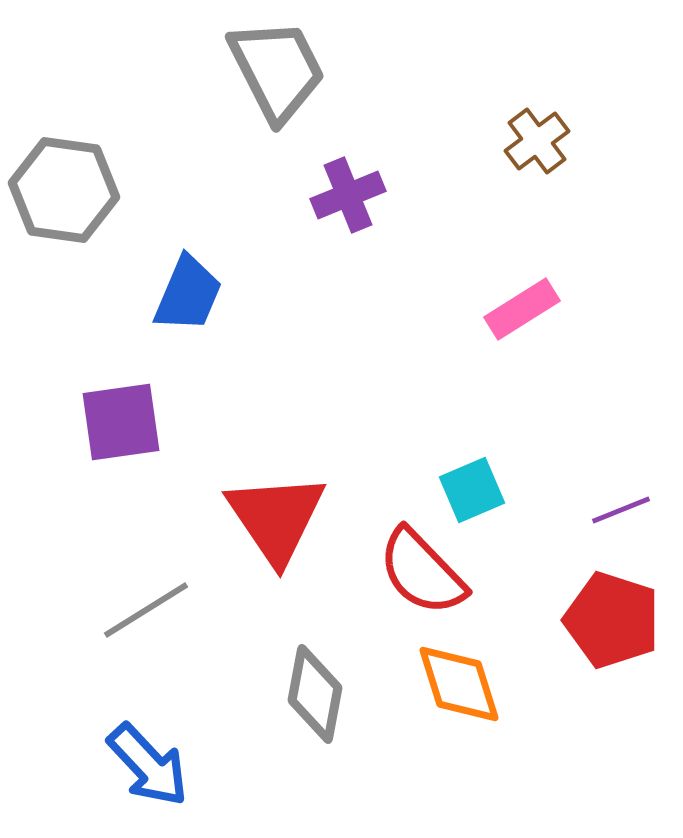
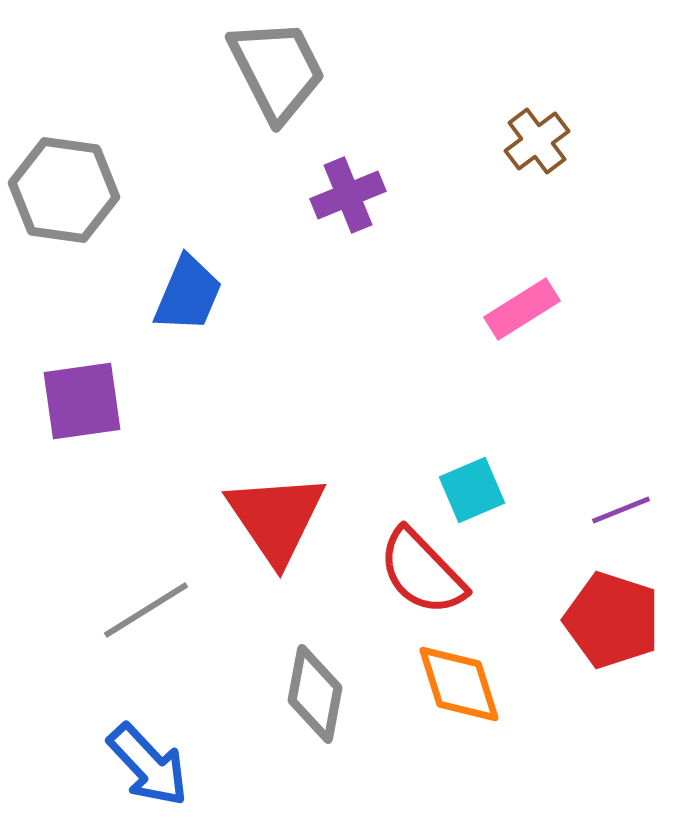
purple square: moved 39 px left, 21 px up
